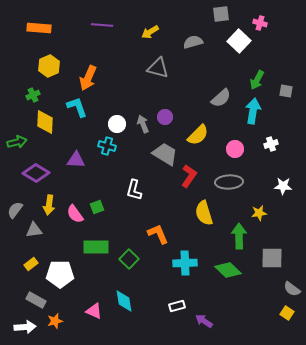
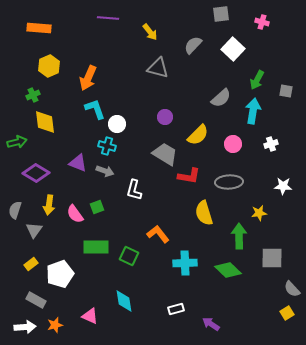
pink cross at (260, 23): moved 2 px right, 1 px up
purple line at (102, 25): moved 6 px right, 7 px up
yellow arrow at (150, 32): rotated 96 degrees counterclockwise
white square at (239, 41): moved 6 px left, 8 px down
gray semicircle at (193, 42): moved 3 px down; rotated 30 degrees counterclockwise
cyan L-shape at (77, 107): moved 18 px right, 2 px down
yellow diamond at (45, 122): rotated 10 degrees counterclockwise
gray arrow at (143, 124): moved 38 px left, 47 px down; rotated 132 degrees clockwise
pink circle at (235, 149): moved 2 px left, 5 px up
purple triangle at (76, 160): moved 2 px right, 3 px down; rotated 18 degrees clockwise
red L-shape at (189, 176): rotated 65 degrees clockwise
gray semicircle at (15, 210): rotated 18 degrees counterclockwise
gray triangle at (34, 230): rotated 48 degrees counterclockwise
orange L-shape at (158, 234): rotated 15 degrees counterclockwise
green square at (129, 259): moved 3 px up; rotated 18 degrees counterclockwise
white pentagon at (60, 274): rotated 20 degrees counterclockwise
gray semicircle at (292, 289): rotated 12 degrees clockwise
white rectangle at (177, 306): moved 1 px left, 3 px down
pink triangle at (94, 311): moved 4 px left, 5 px down
yellow square at (287, 313): rotated 24 degrees clockwise
orange star at (55, 321): moved 4 px down
purple arrow at (204, 321): moved 7 px right, 3 px down
